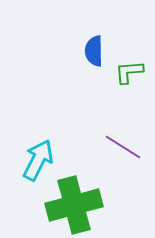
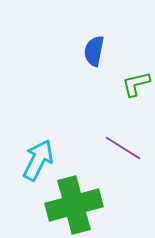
blue semicircle: rotated 12 degrees clockwise
green L-shape: moved 7 px right, 12 px down; rotated 8 degrees counterclockwise
purple line: moved 1 px down
